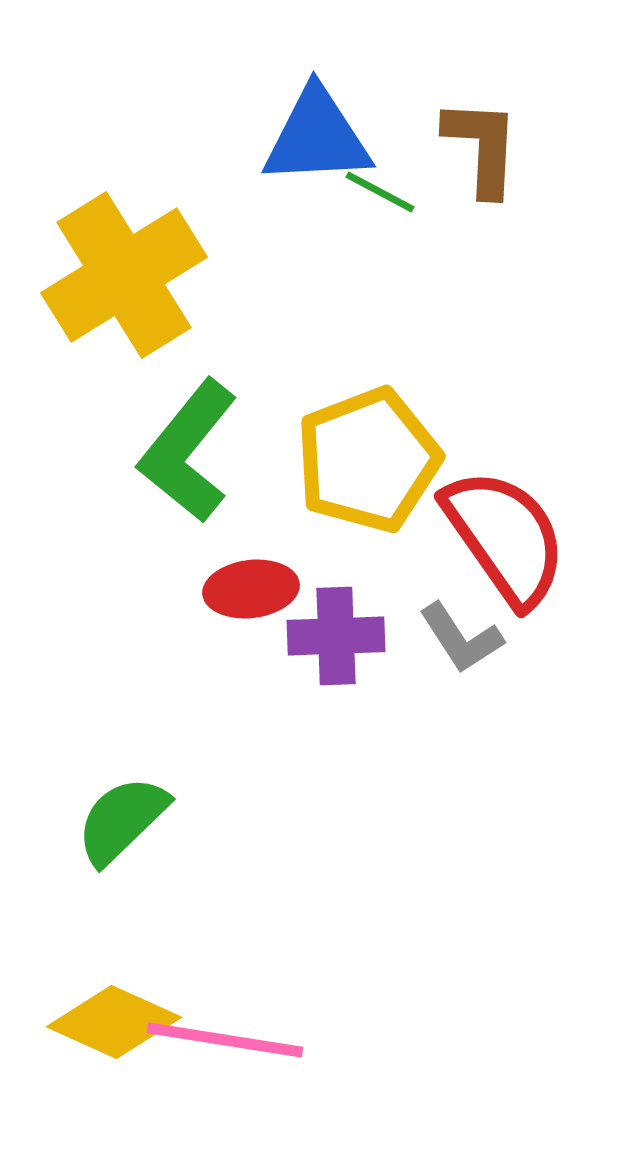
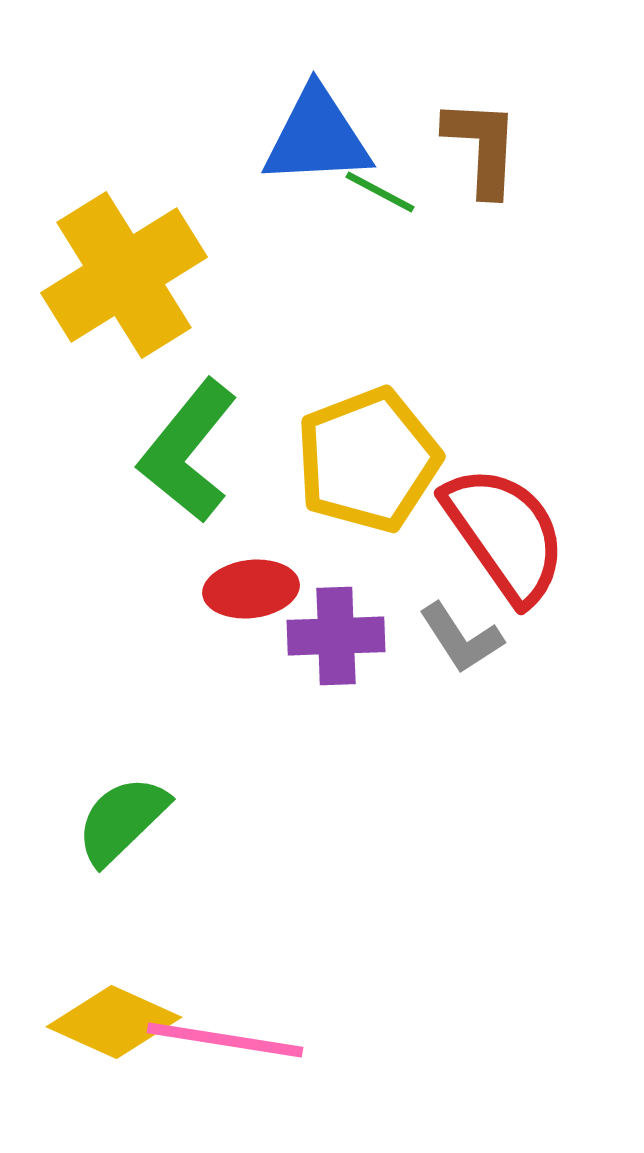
red semicircle: moved 3 px up
